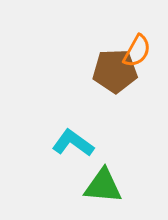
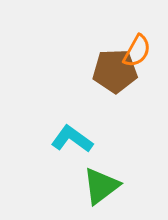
cyan L-shape: moved 1 px left, 4 px up
green triangle: moved 2 px left; rotated 42 degrees counterclockwise
